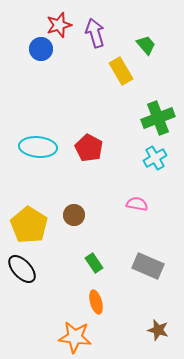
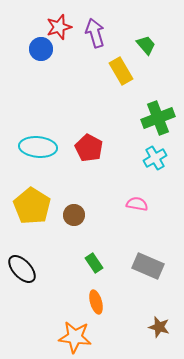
red star: moved 2 px down
yellow pentagon: moved 3 px right, 19 px up
brown star: moved 1 px right, 3 px up
